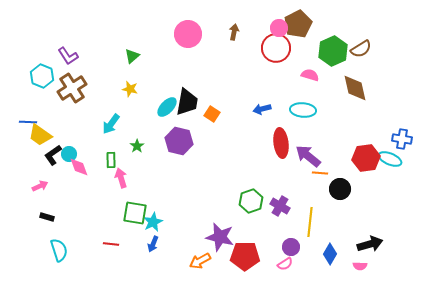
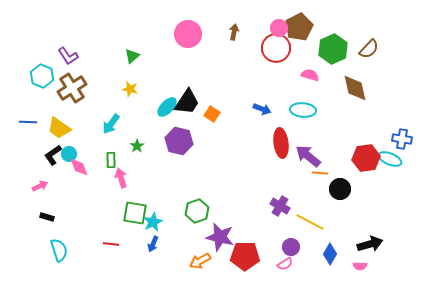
brown pentagon at (298, 24): moved 1 px right, 3 px down
brown semicircle at (361, 49): moved 8 px right; rotated 15 degrees counterclockwise
green hexagon at (333, 51): moved 2 px up
black trapezoid at (187, 102): rotated 24 degrees clockwise
blue arrow at (262, 109): rotated 144 degrees counterclockwise
yellow trapezoid at (40, 135): moved 19 px right, 7 px up
green hexagon at (251, 201): moved 54 px left, 10 px down
yellow line at (310, 222): rotated 68 degrees counterclockwise
